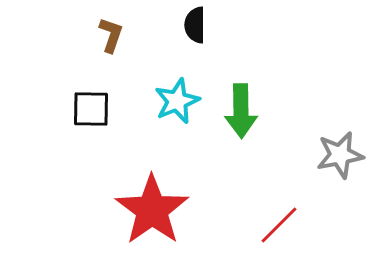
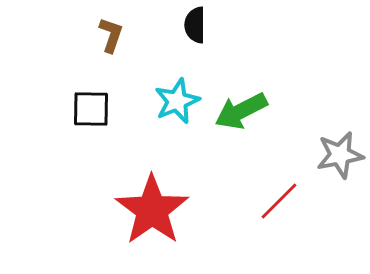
green arrow: rotated 64 degrees clockwise
red line: moved 24 px up
